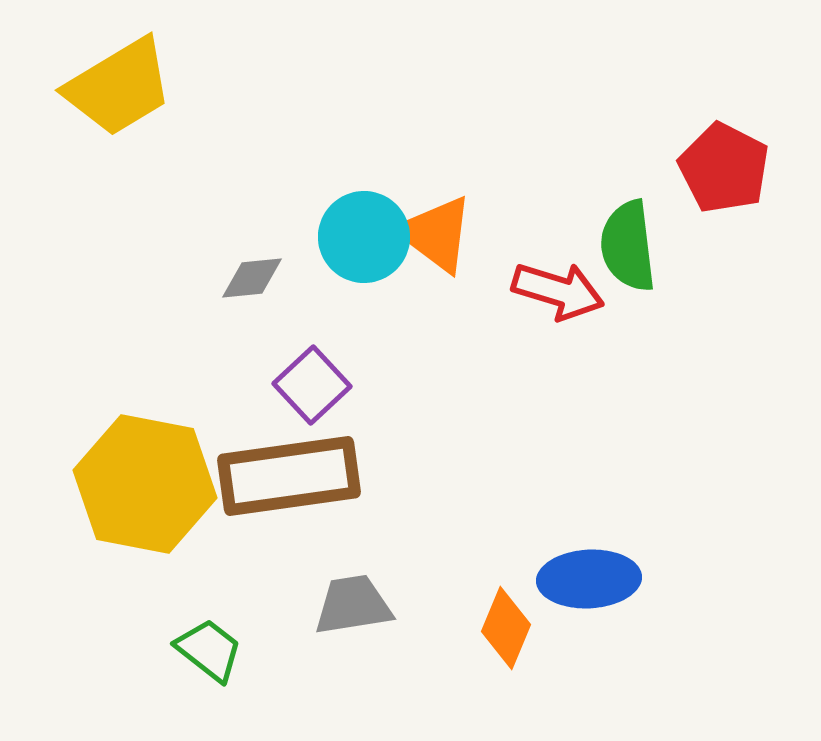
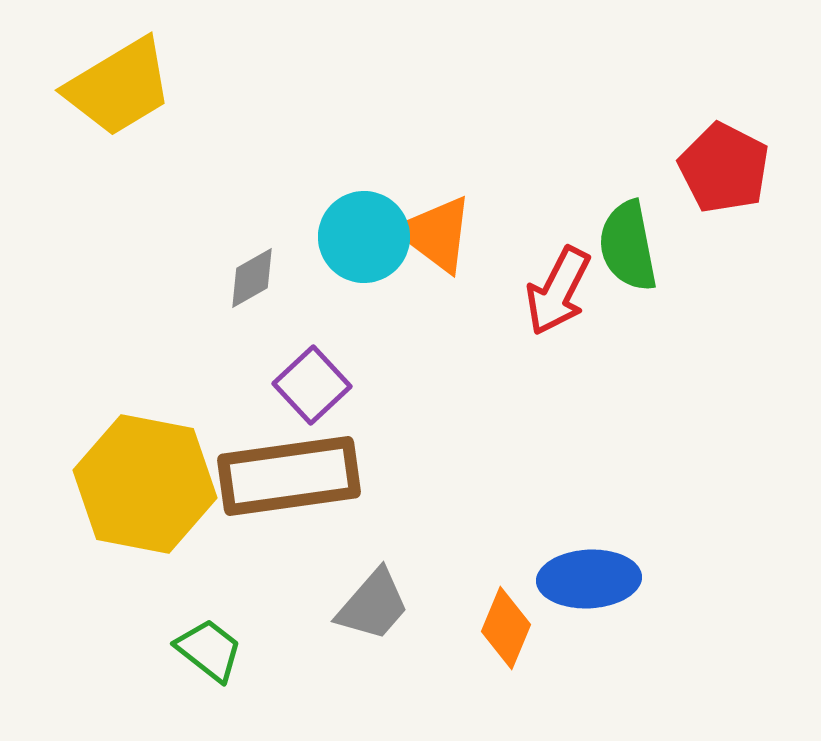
green semicircle: rotated 4 degrees counterclockwise
gray diamond: rotated 24 degrees counterclockwise
red arrow: rotated 100 degrees clockwise
gray trapezoid: moved 20 px right; rotated 140 degrees clockwise
